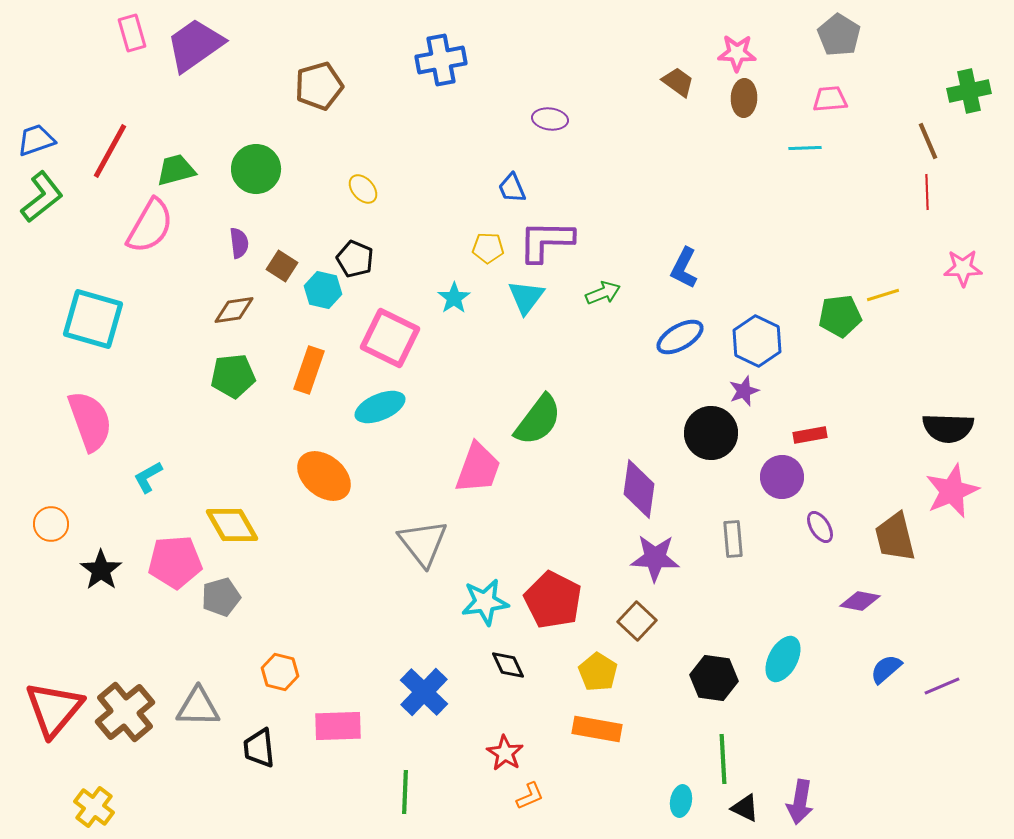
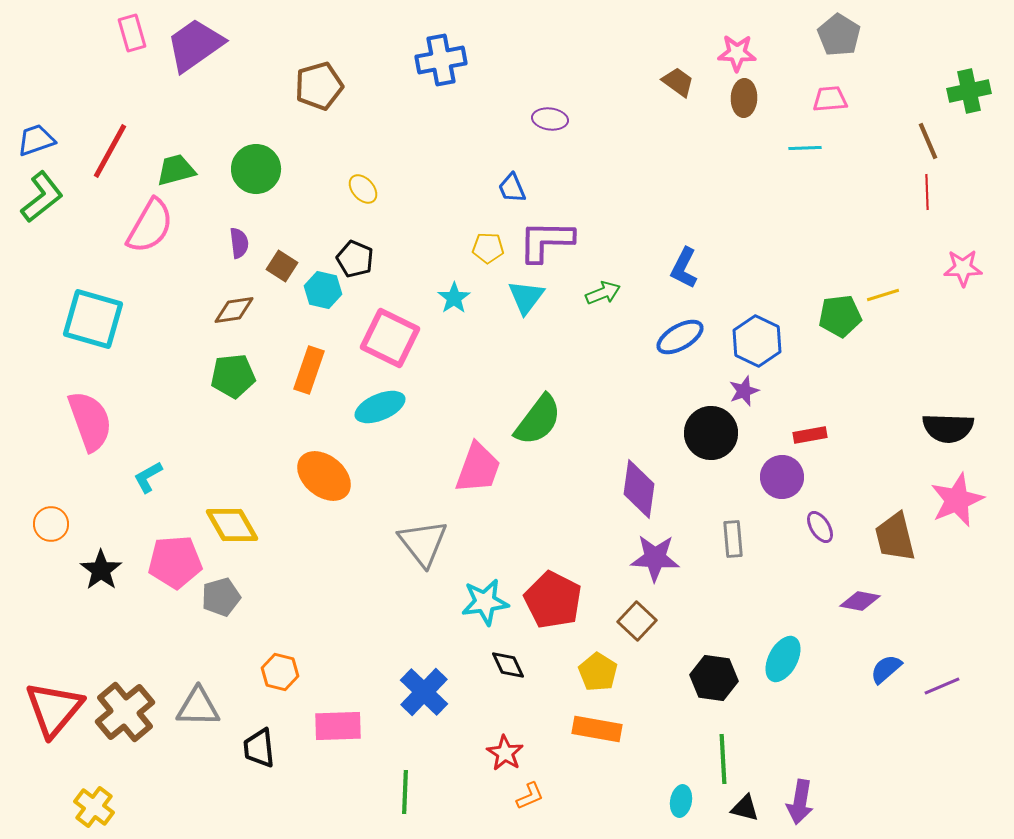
pink star at (952, 491): moved 5 px right, 9 px down
black triangle at (745, 808): rotated 12 degrees counterclockwise
